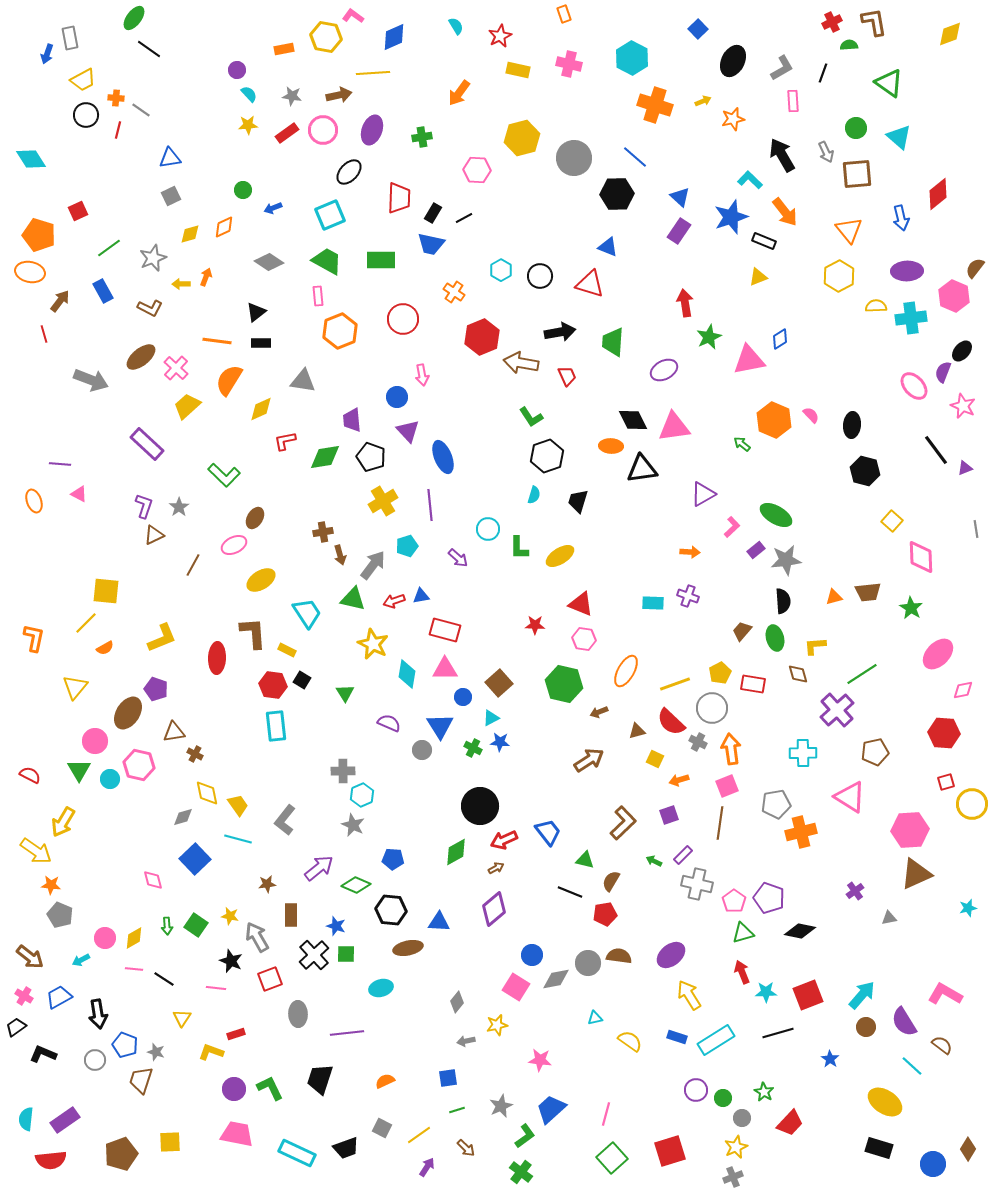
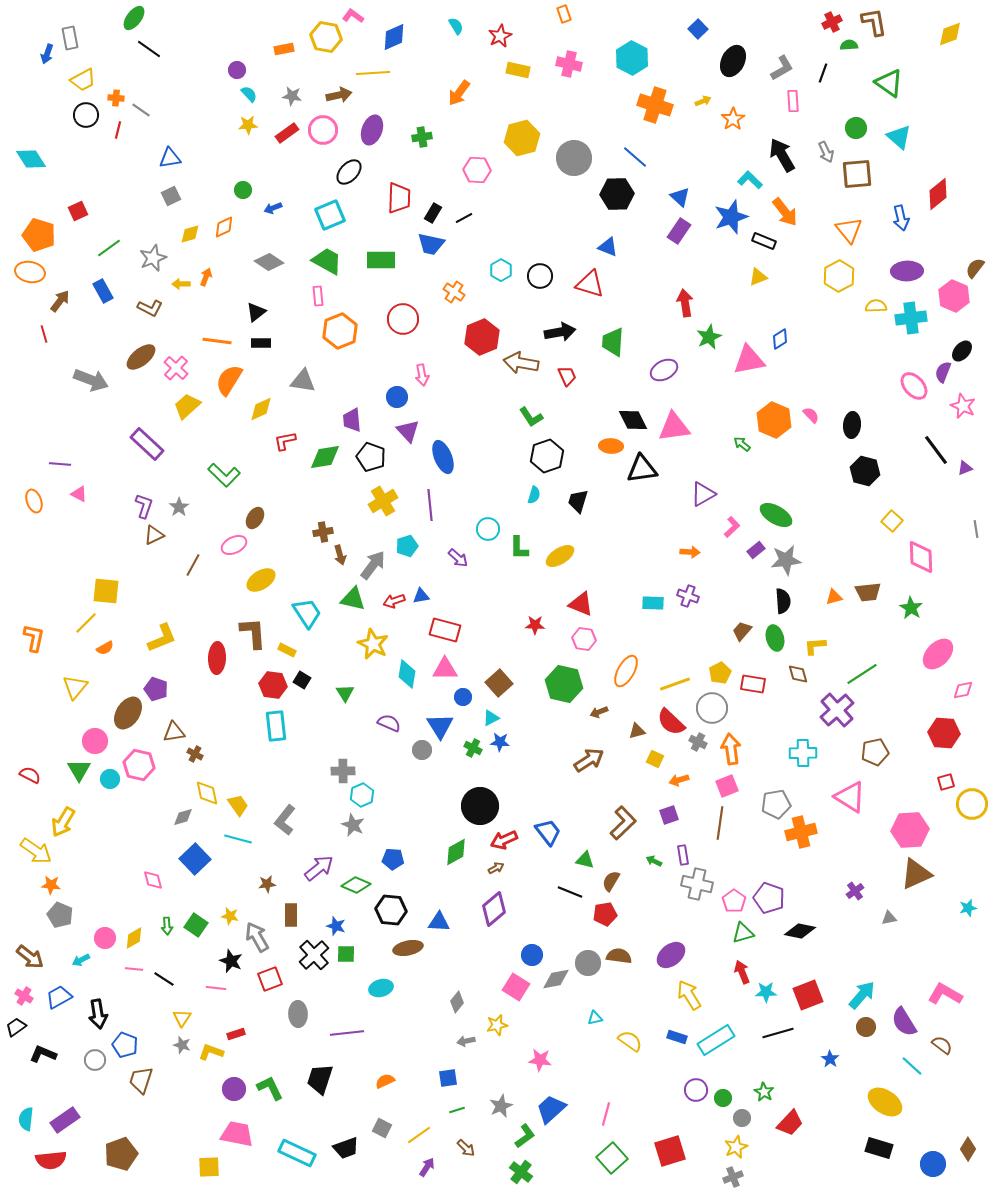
orange star at (733, 119): rotated 20 degrees counterclockwise
purple rectangle at (683, 855): rotated 54 degrees counterclockwise
gray star at (156, 1052): moved 26 px right, 7 px up
yellow square at (170, 1142): moved 39 px right, 25 px down
